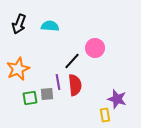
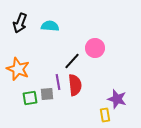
black arrow: moved 1 px right, 1 px up
orange star: rotated 25 degrees counterclockwise
